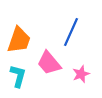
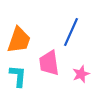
pink trapezoid: rotated 32 degrees clockwise
cyan L-shape: rotated 10 degrees counterclockwise
